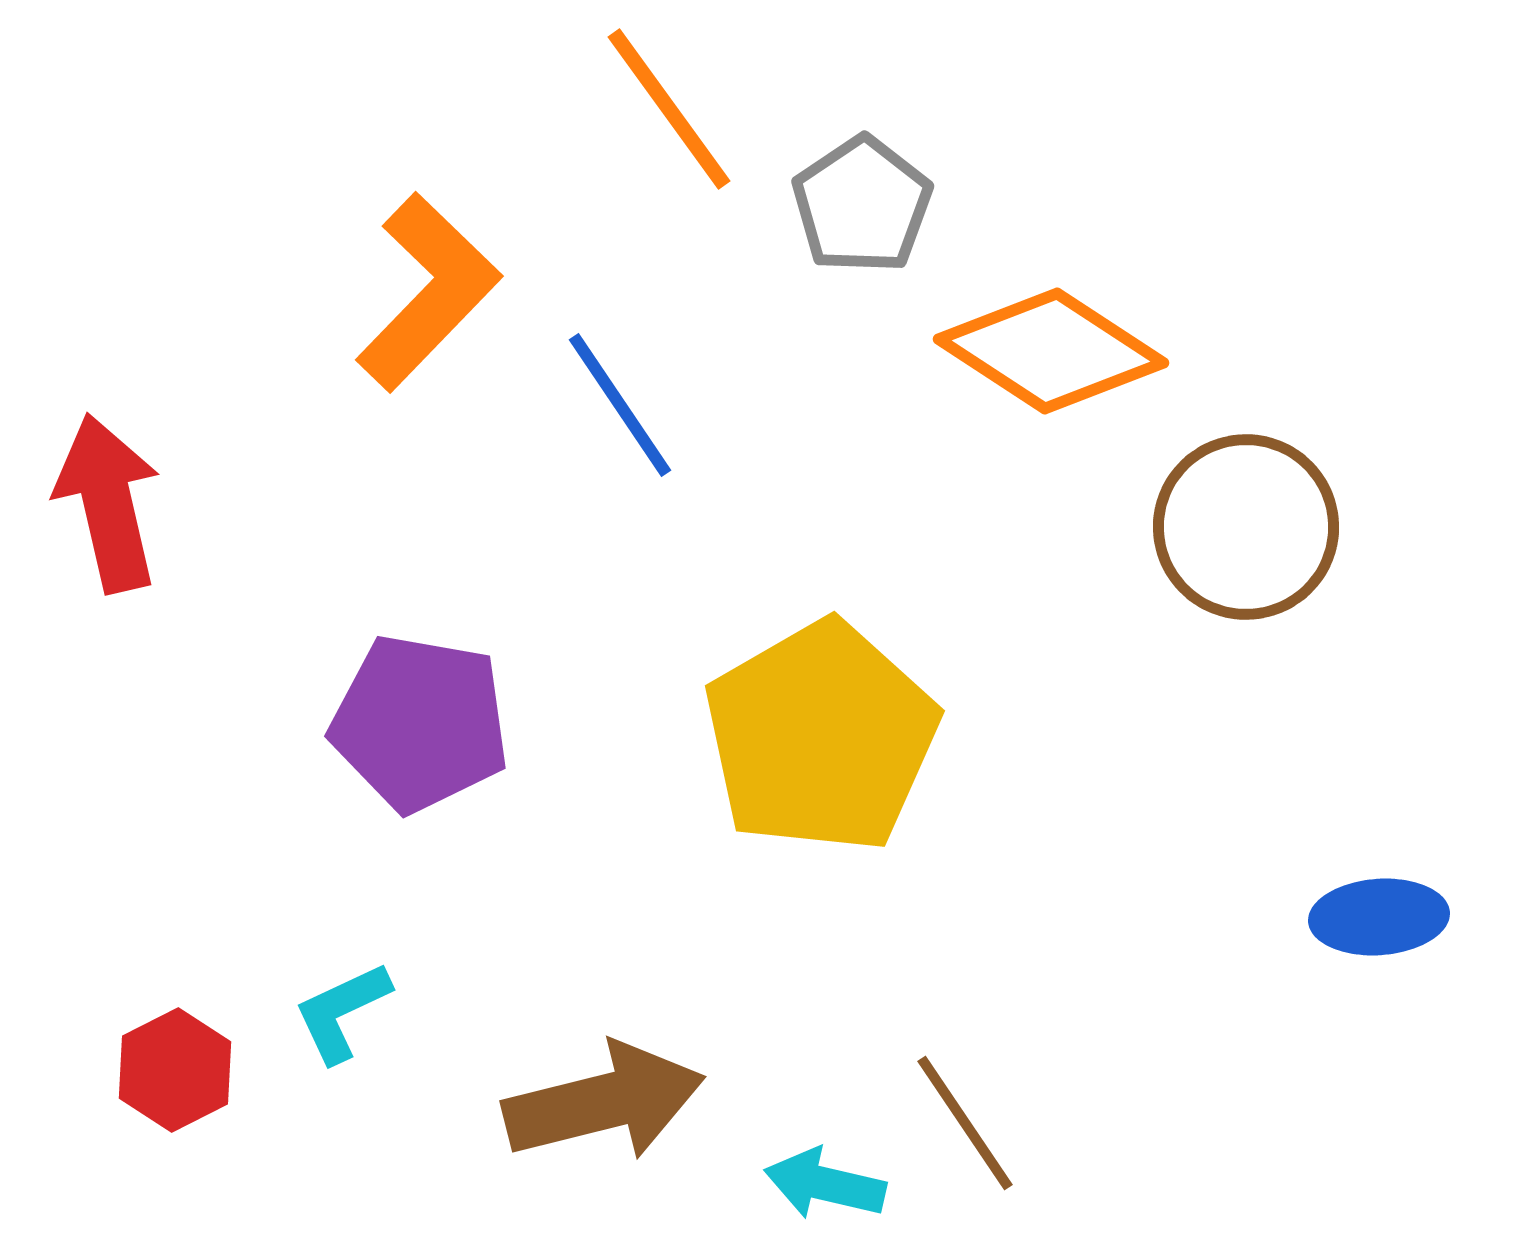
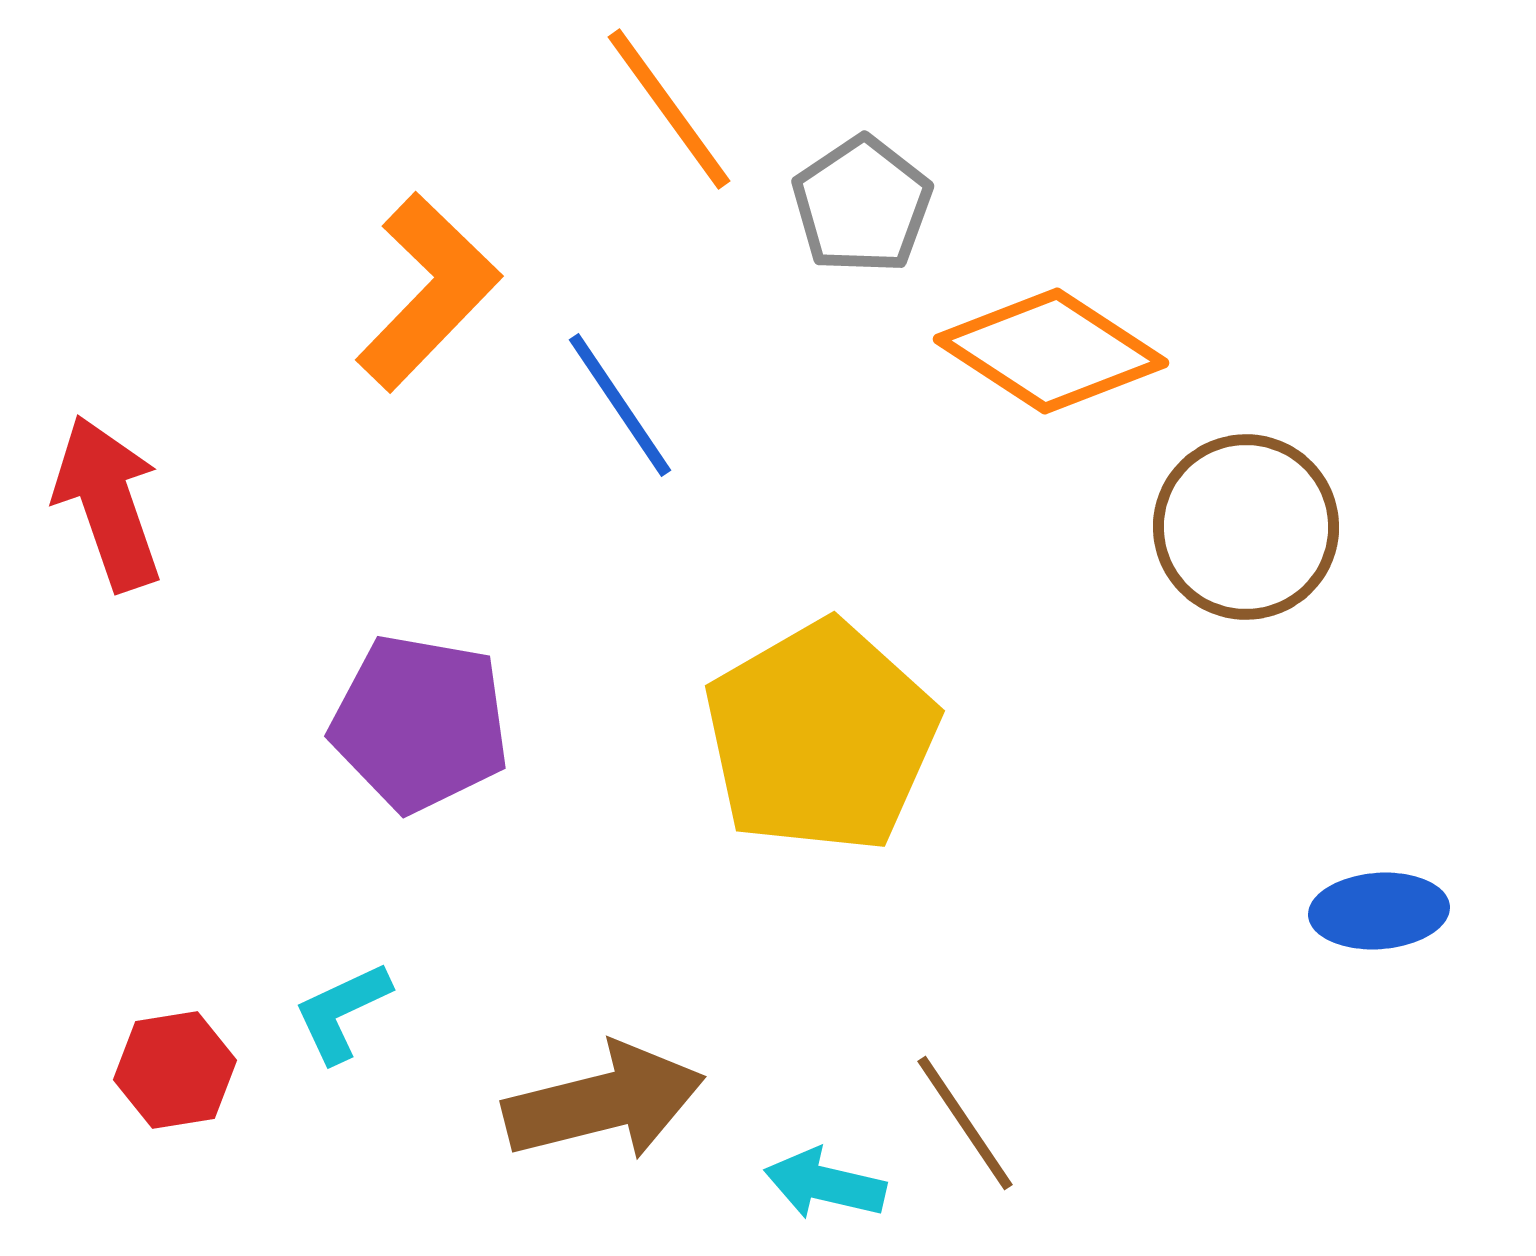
red arrow: rotated 6 degrees counterclockwise
blue ellipse: moved 6 px up
red hexagon: rotated 18 degrees clockwise
